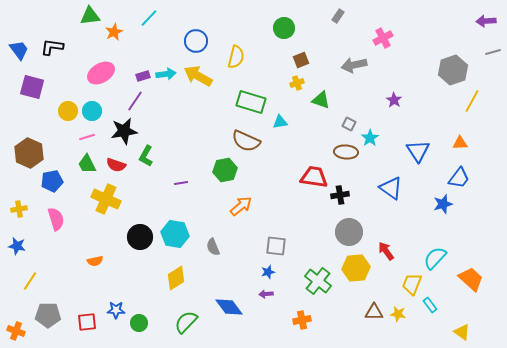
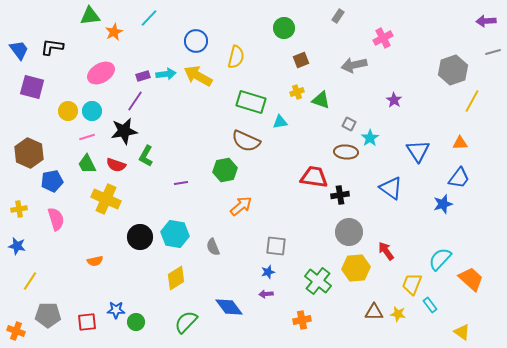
yellow cross at (297, 83): moved 9 px down
cyan semicircle at (435, 258): moved 5 px right, 1 px down
green circle at (139, 323): moved 3 px left, 1 px up
